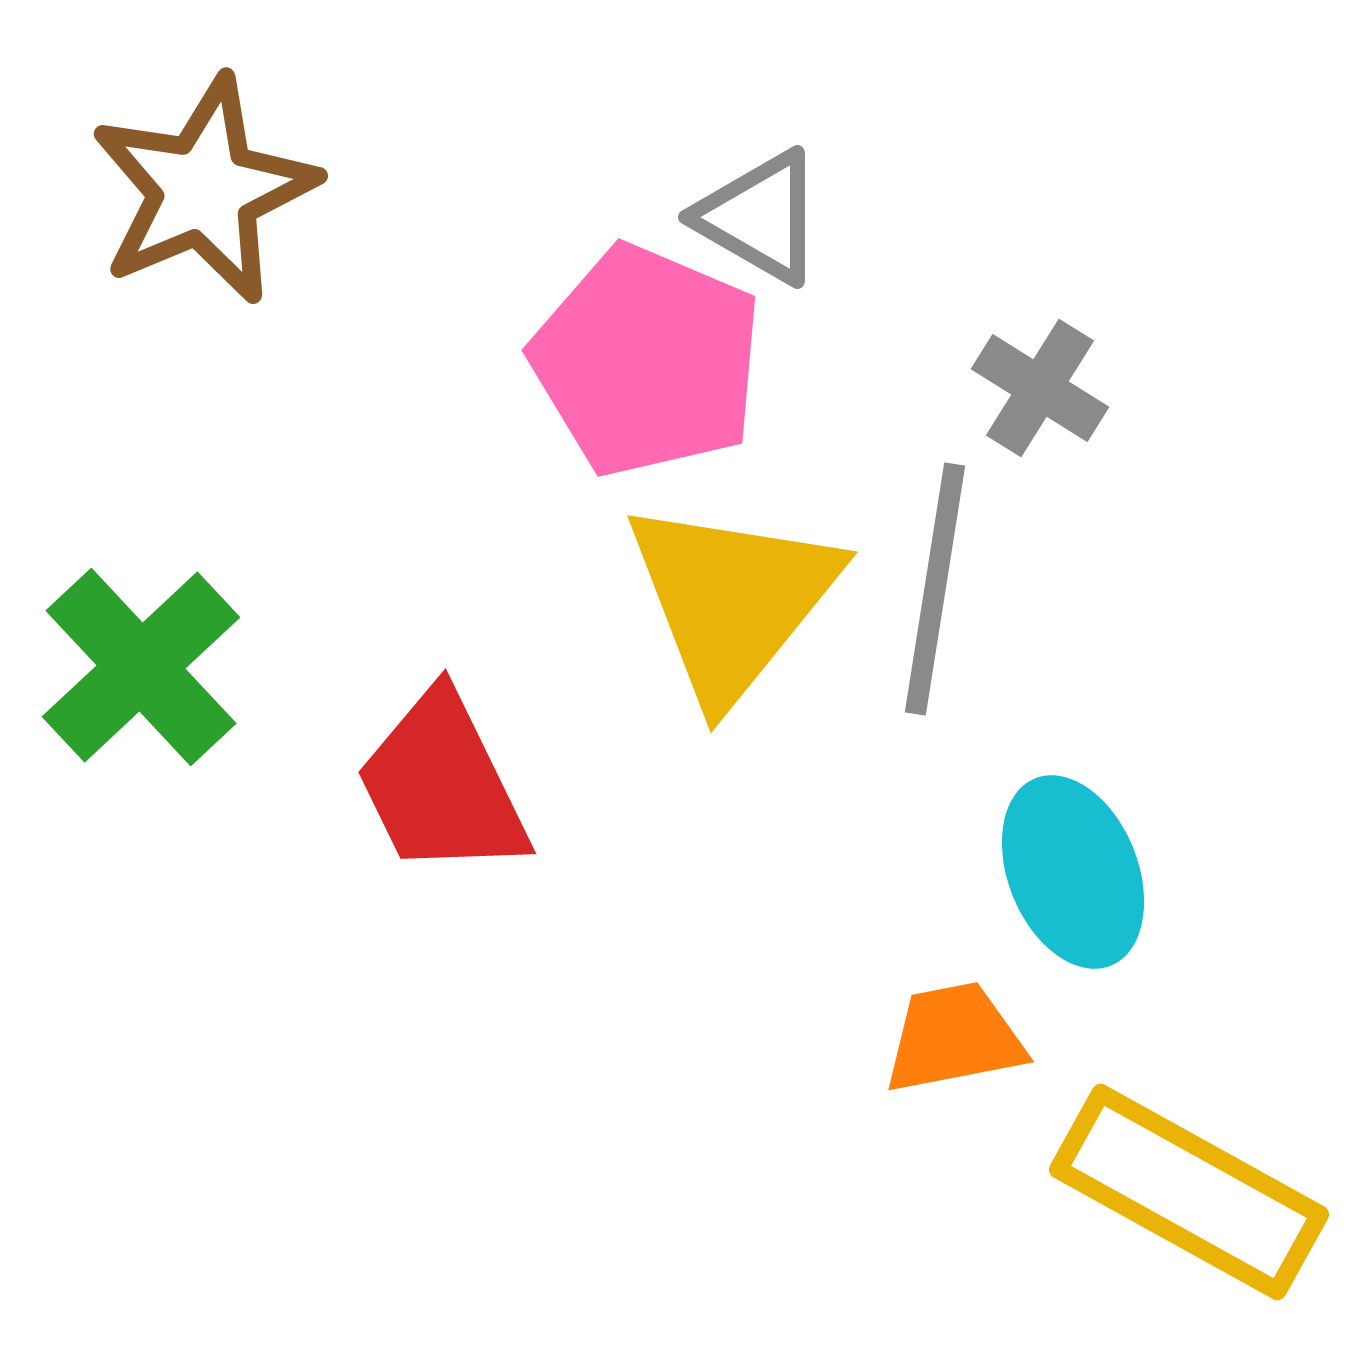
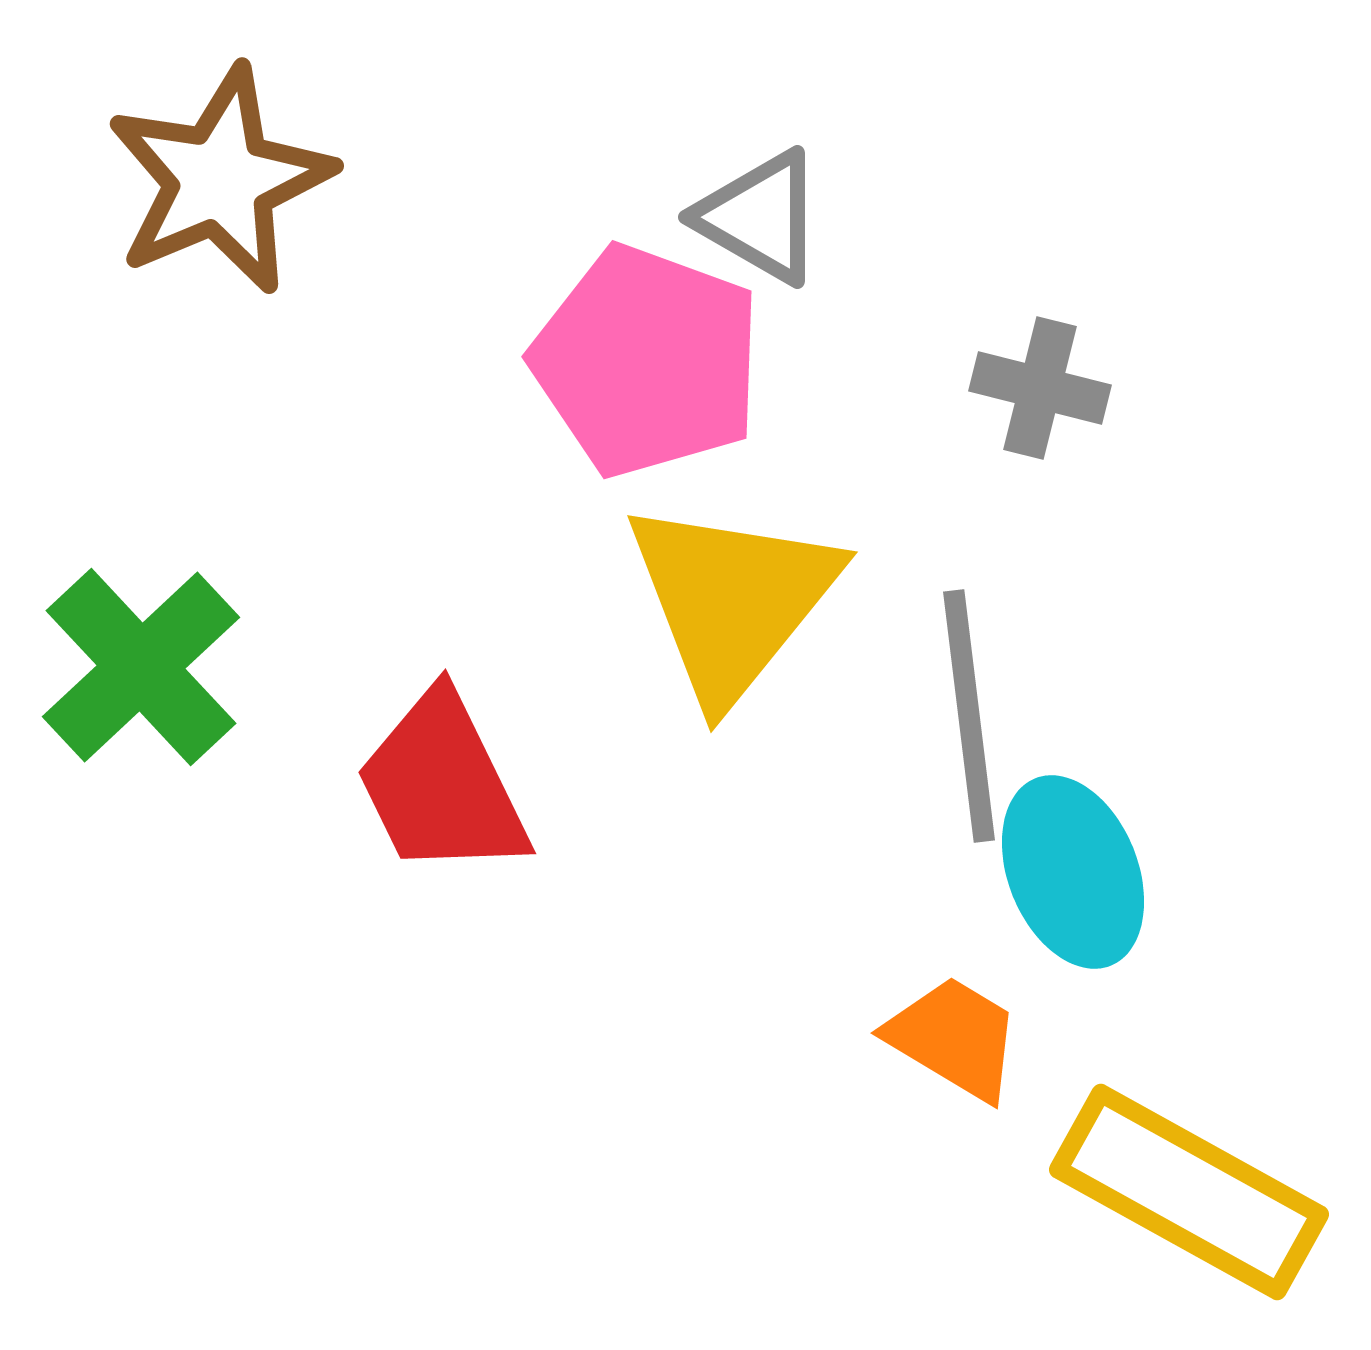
brown star: moved 16 px right, 10 px up
pink pentagon: rotated 3 degrees counterclockwise
gray cross: rotated 18 degrees counterclockwise
gray line: moved 34 px right, 127 px down; rotated 16 degrees counterclockwise
orange trapezoid: rotated 42 degrees clockwise
